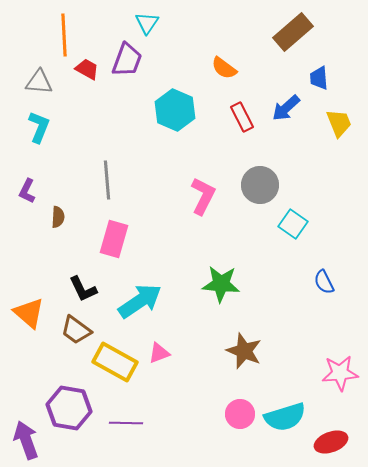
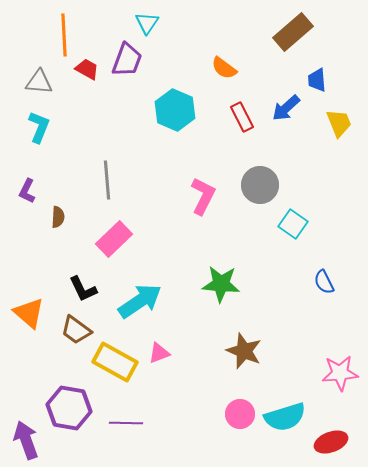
blue trapezoid: moved 2 px left, 2 px down
pink rectangle: rotated 30 degrees clockwise
